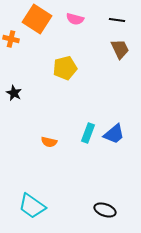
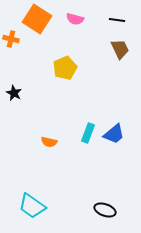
yellow pentagon: rotated 10 degrees counterclockwise
